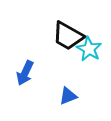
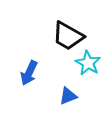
cyan star: moved 1 px left, 14 px down
blue arrow: moved 4 px right
